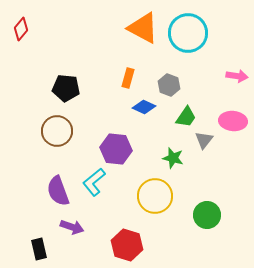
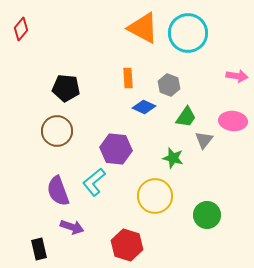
orange rectangle: rotated 18 degrees counterclockwise
